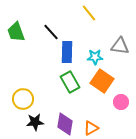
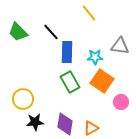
green trapezoid: moved 2 px right; rotated 25 degrees counterclockwise
